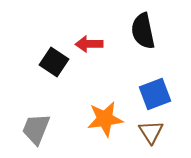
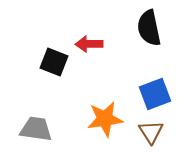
black semicircle: moved 6 px right, 3 px up
black square: rotated 12 degrees counterclockwise
gray trapezoid: rotated 76 degrees clockwise
